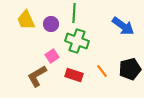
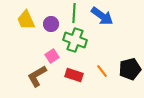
blue arrow: moved 21 px left, 10 px up
green cross: moved 2 px left, 1 px up
